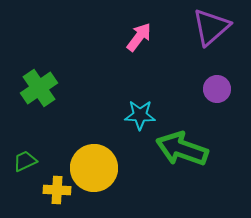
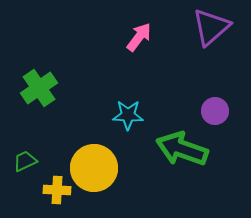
purple circle: moved 2 px left, 22 px down
cyan star: moved 12 px left
